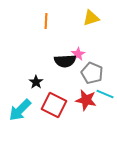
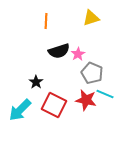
black semicircle: moved 6 px left, 10 px up; rotated 15 degrees counterclockwise
